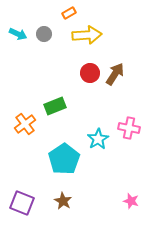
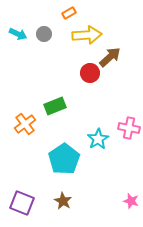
brown arrow: moved 5 px left, 17 px up; rotated 15 degrees clockwise
